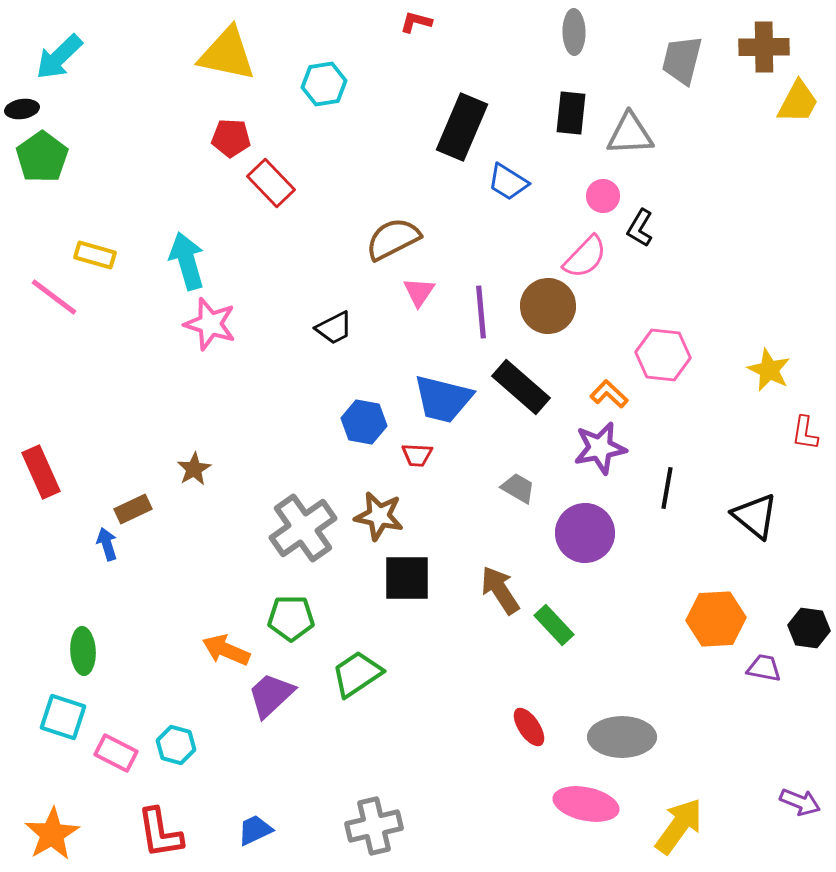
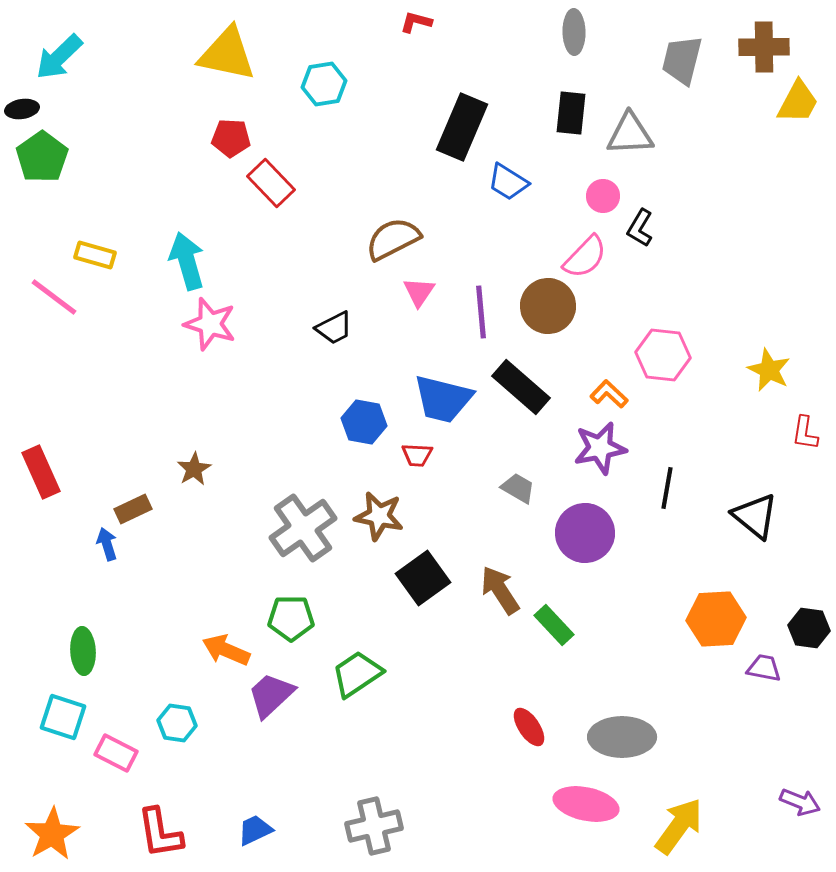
black square at (407, 578): moved 16 px right; rotated 36 degrees counterclockwise
cyan hexagon at (176, 745): moved 1 px right, 22 px up; rotated 6 degrees counterclockwise
